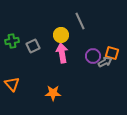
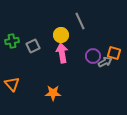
orange square: moved 2 px right
